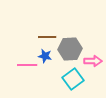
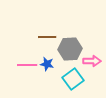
blue star: moved 2 px right, 8 px down
pink arrow: moved 1 px left
